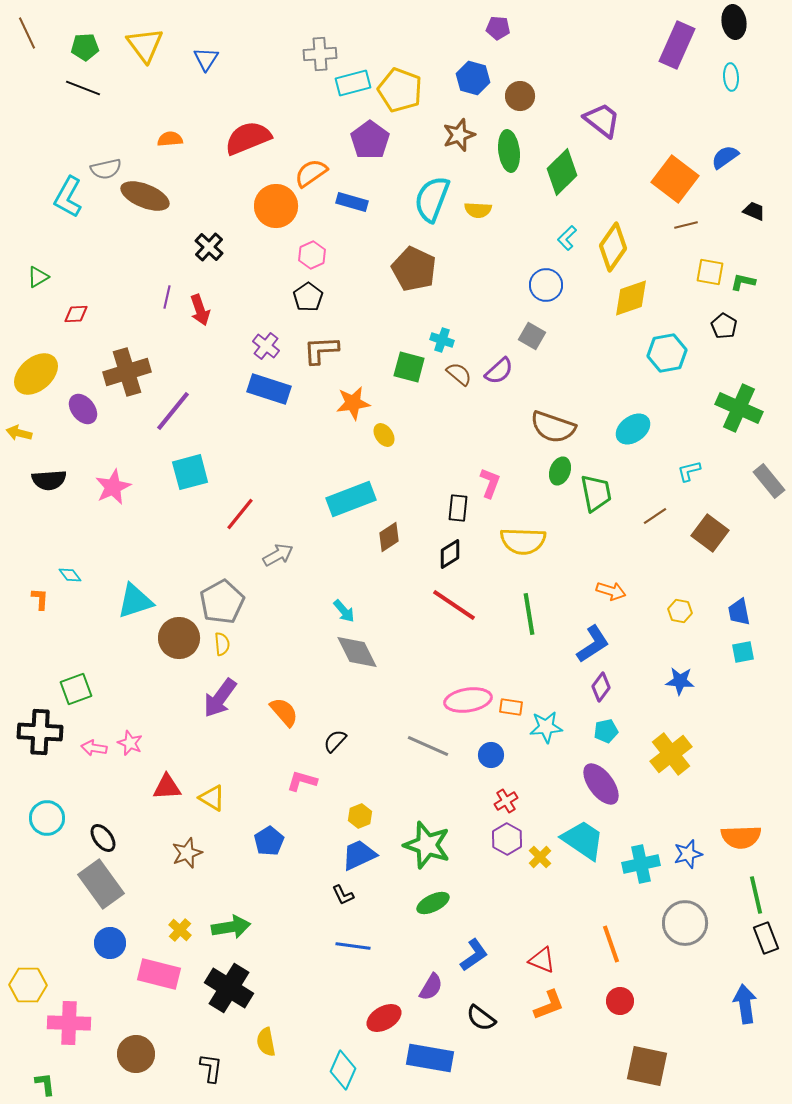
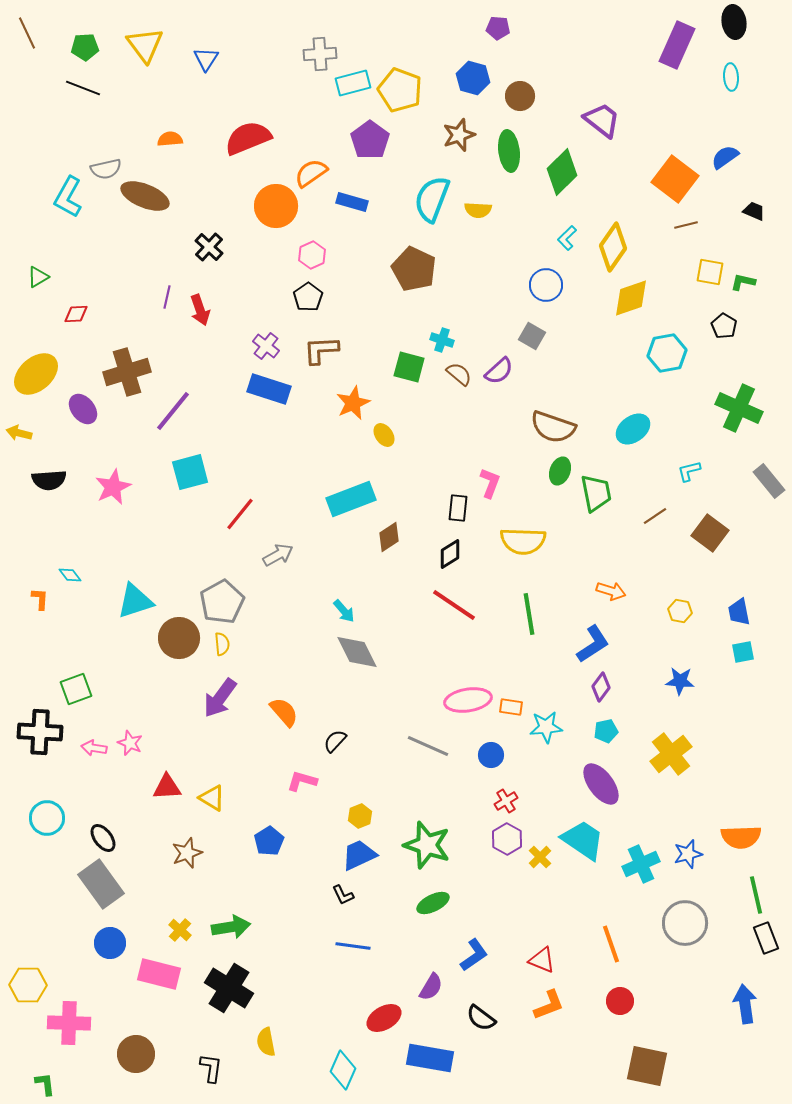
orange star at (353, 403): rotated 16 degrees counterclockwise
cyan cross at (641, 864): rotated 12 degrees counterclockwise
